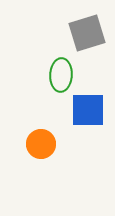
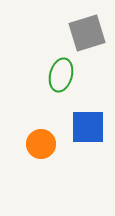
green ellipse: rotated 12 degrees clockwise
blue square: moved 17 px down
